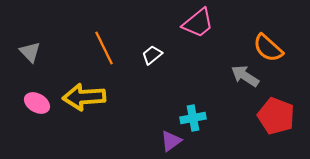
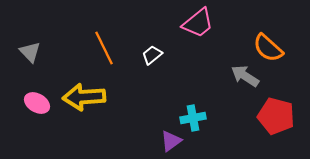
red pentagon: rotated 6 degrees counterclockwise
